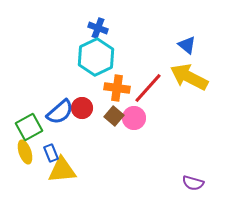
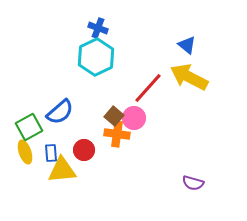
orange cross: moved 46 px down
red circle: moved 2 px right, 42 px down
blue rectangle: rotated 18 degrees clockwise
